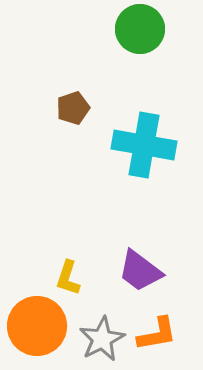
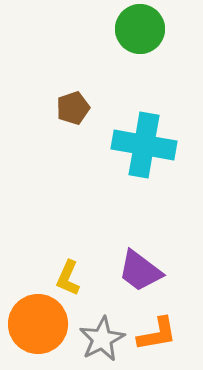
yellow L-shape: rotated 6 degrees clockwise
orange circle: moved 1 px right, 2 px up
